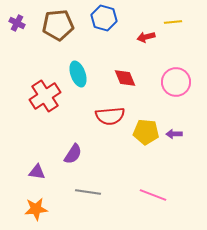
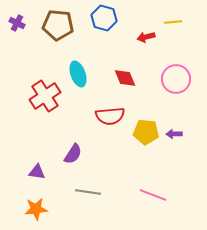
brown pentagon: rotated 12 degrees clockwise
pink circle: moved 3 px up
